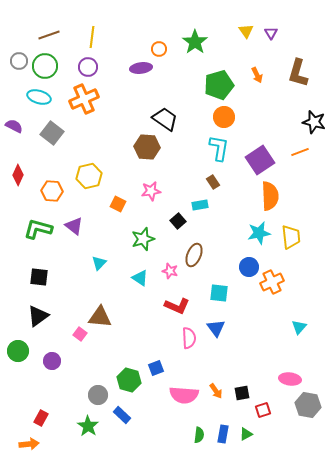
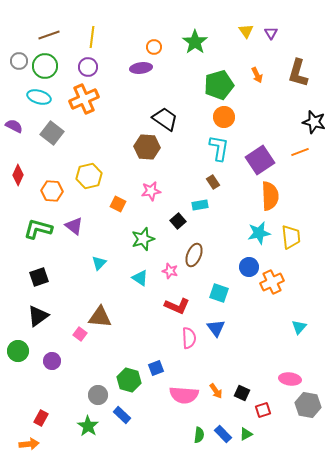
orange circle at (159, 49): moved 5 px left, 2 px up
black square at (39, 277): rotated 24 degrees counterclockwise
cyan square at (219, 293): rotated 12 degrees clockwise
black square at (242, 393): rotated 35 degrees clockwise
blue rectangle at (223, 434): rotated 54 degrees counterclockwise
